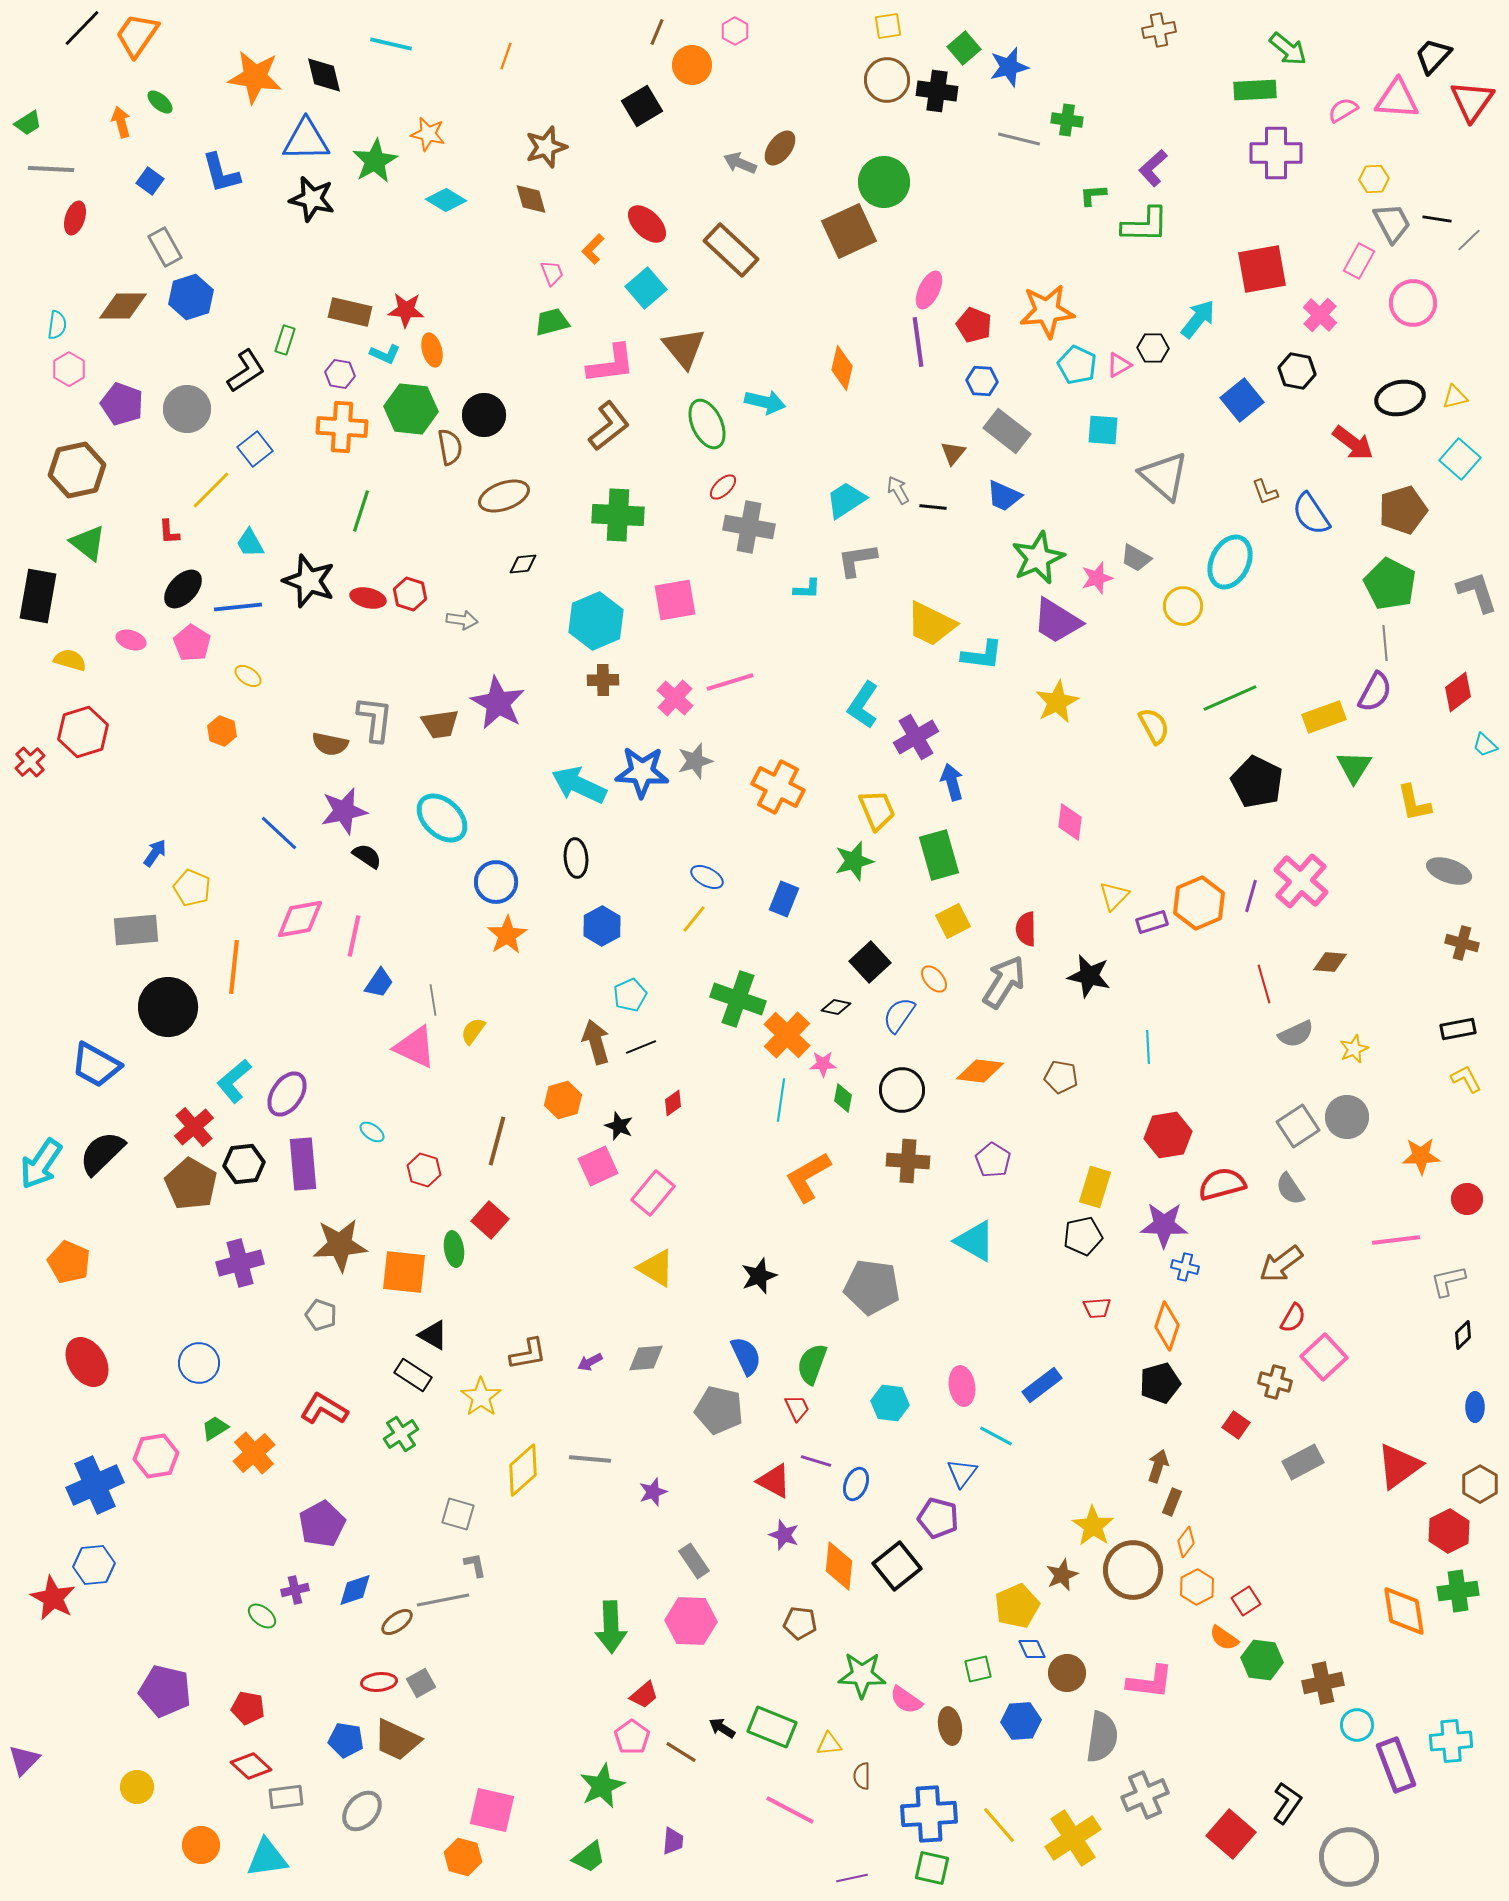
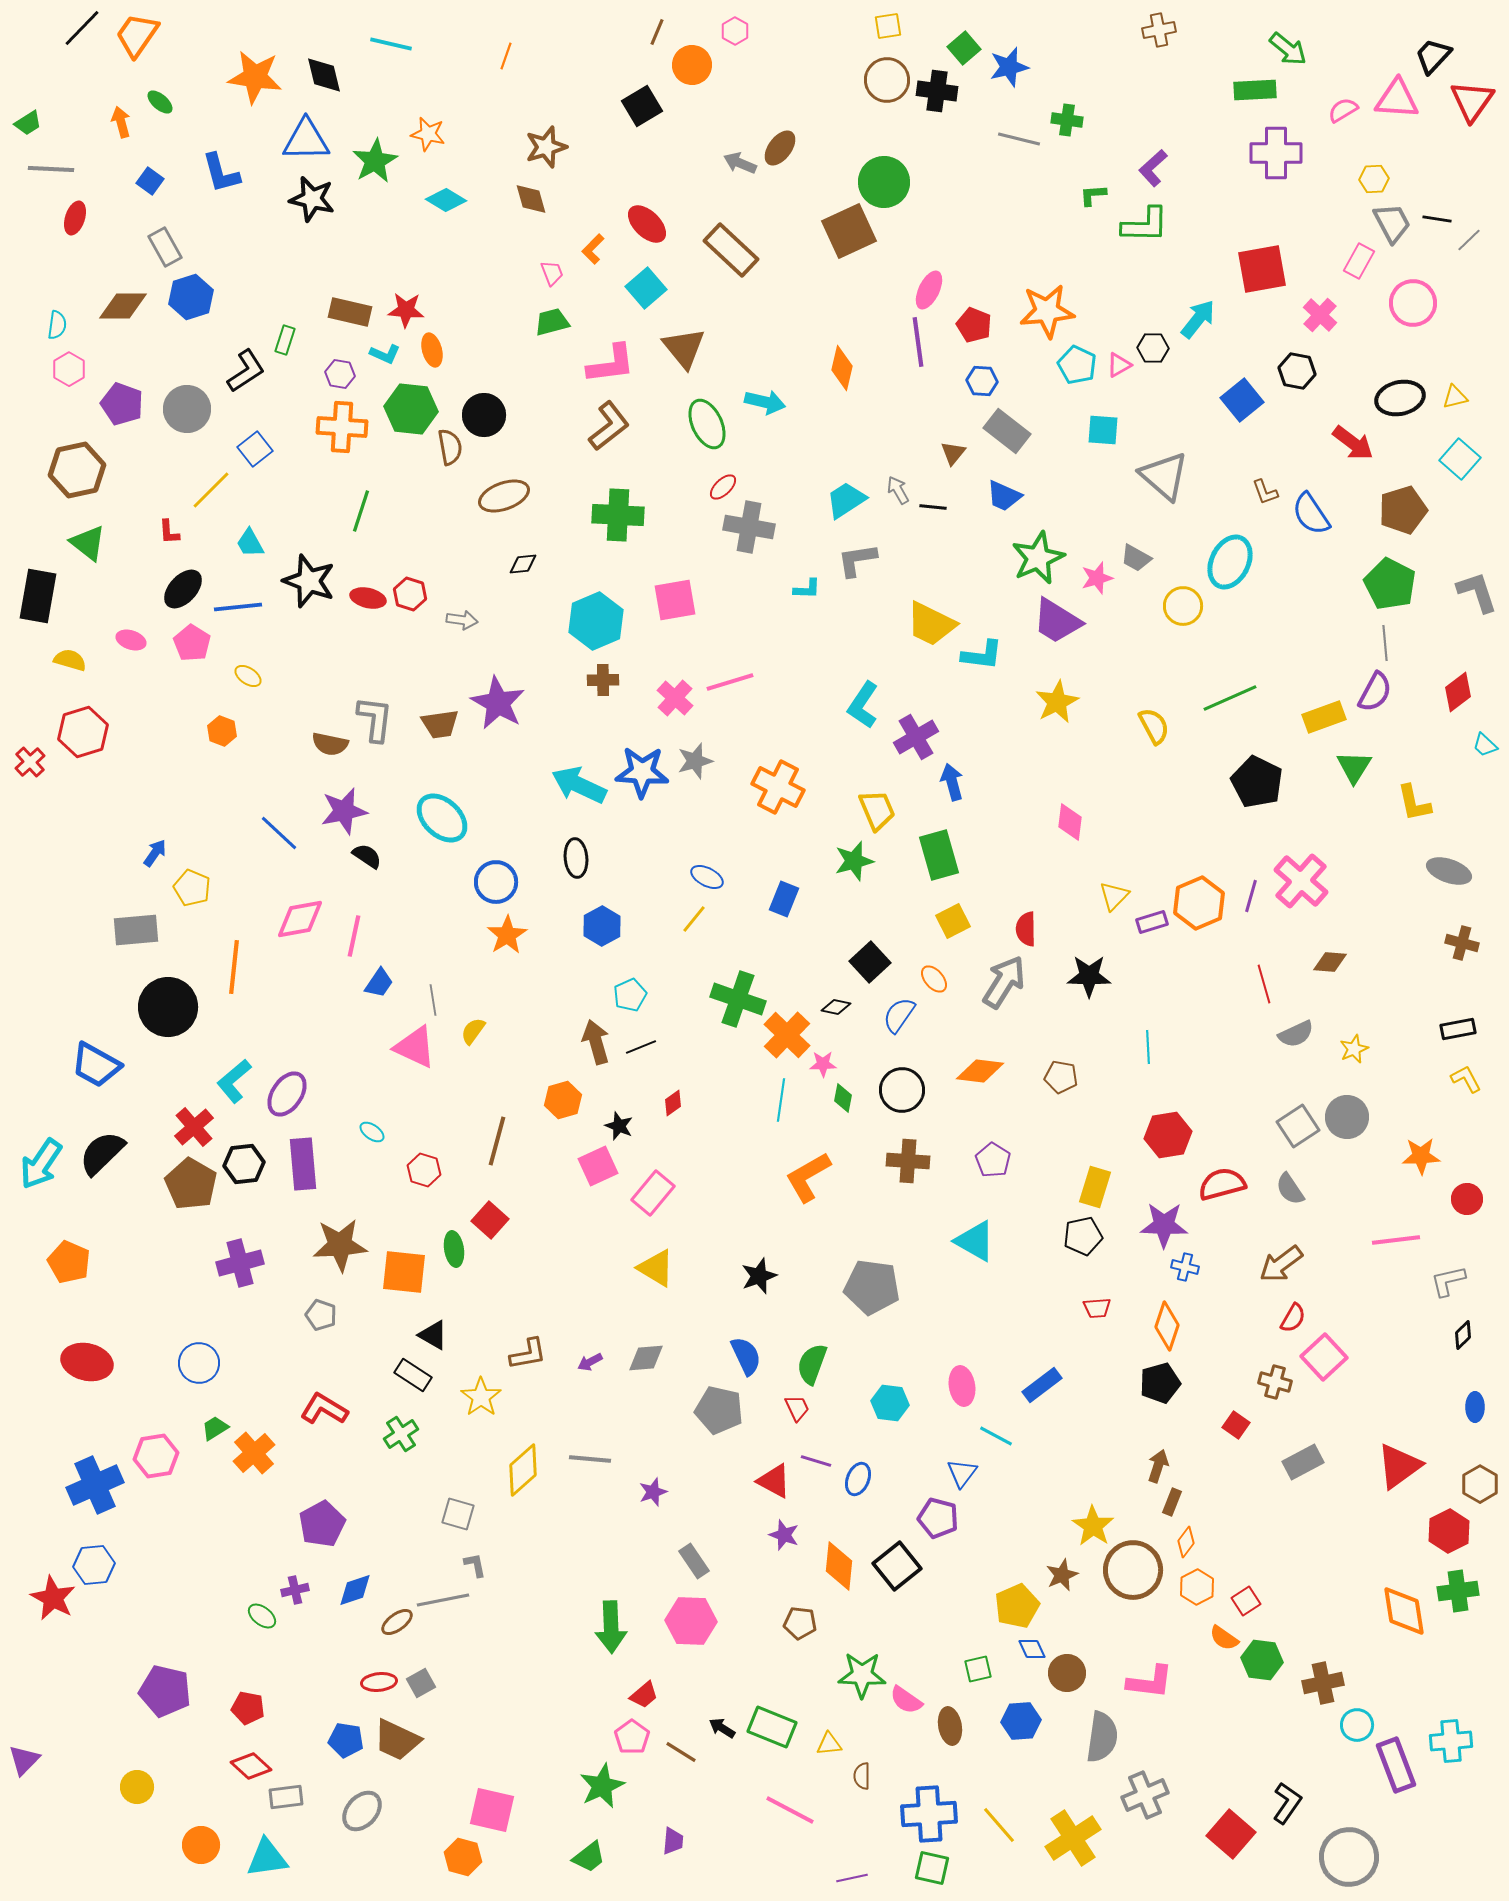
black star at (1089, 976): rotated 12 degrees counterclockwise
red ellipse at (87, 1362): rotated 45 degrees counterclockwise
blue ellipse at (856, 1484): moved 2 px right, 5 px up
